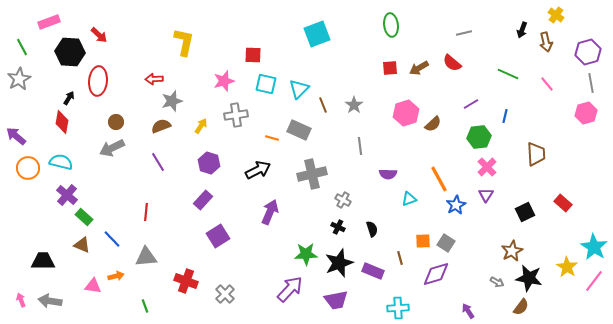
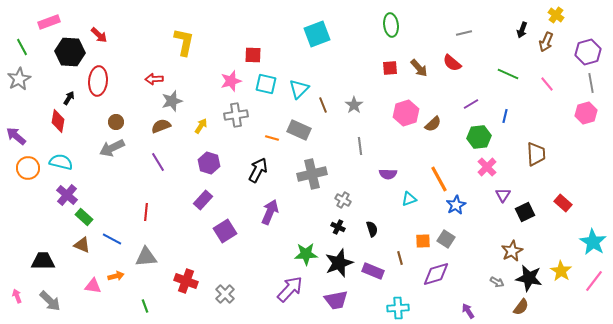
brown arrow at (546, 42): rotated 36 degrees clockwise
brown arrow at (419, 68): rotated 102 degrees counterclockwise
pink star at (224, 81): moved 7 px right
red diamond at (62, 122): moved 4 px left, 1 px up
black arrow at (258, 170): rotated 35 degrees counterclockwise
purple triangle at (486, 195): moved 17 px right
purple square at (218, 236): moved 7 px right, 5 px up
blue line at (112, 239): rotated 18 degrees counterclockwise
gray square at (446, 243): moved 4 px up
cyan star at (594, 247): moved 1 px left, 5 px up
yellow star at (567, 267): moved 6 px left, 4 px down
pink arrow at (21, 300): moved 4 px left, 4 px up
gray arrow at (50, 301): rotated 145 degrees counterclockwise
